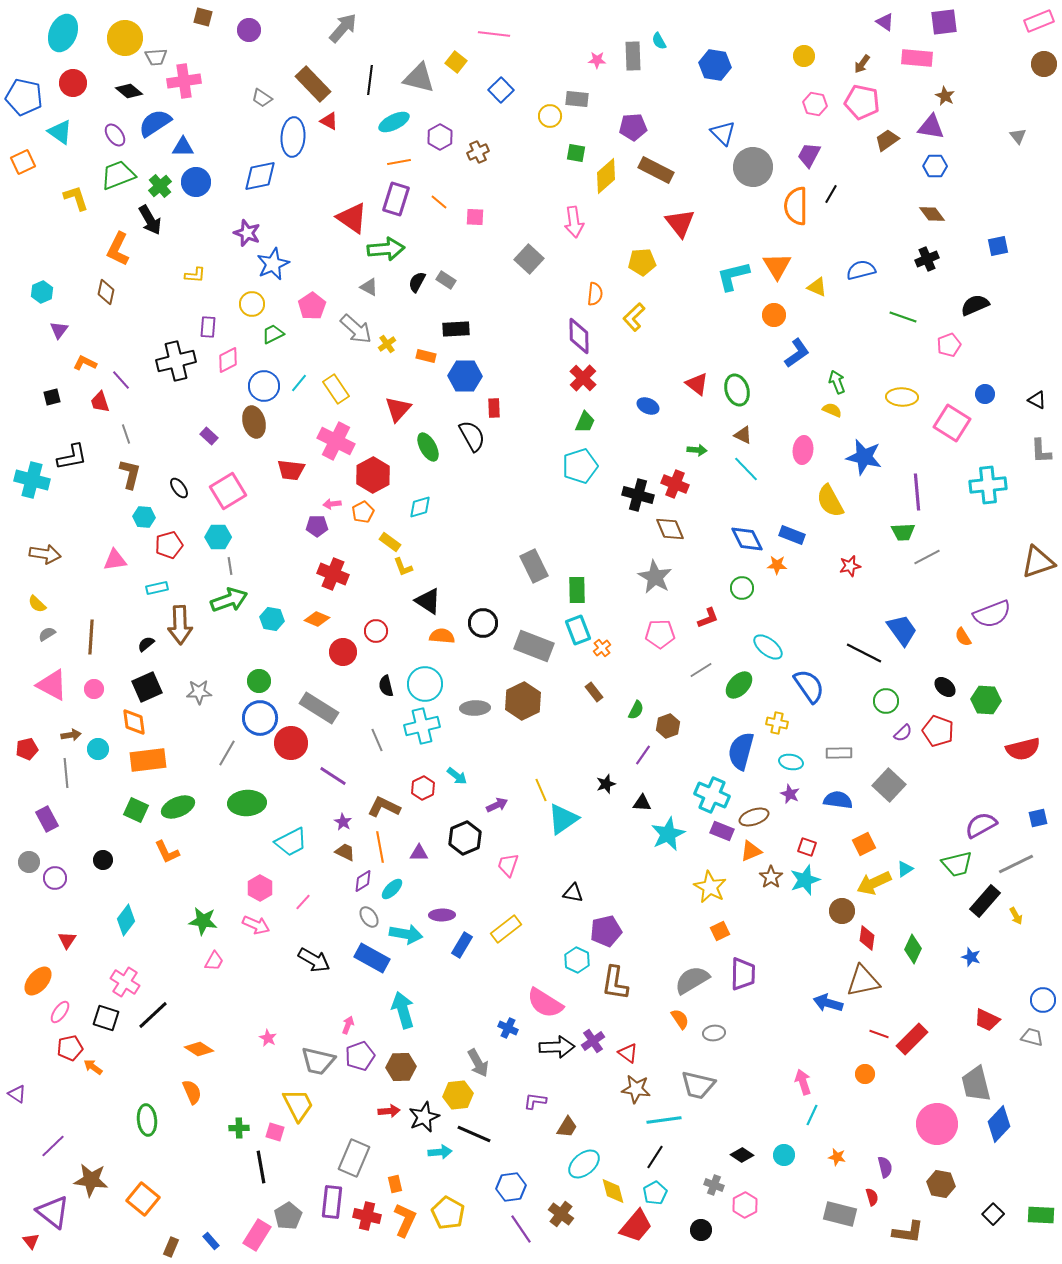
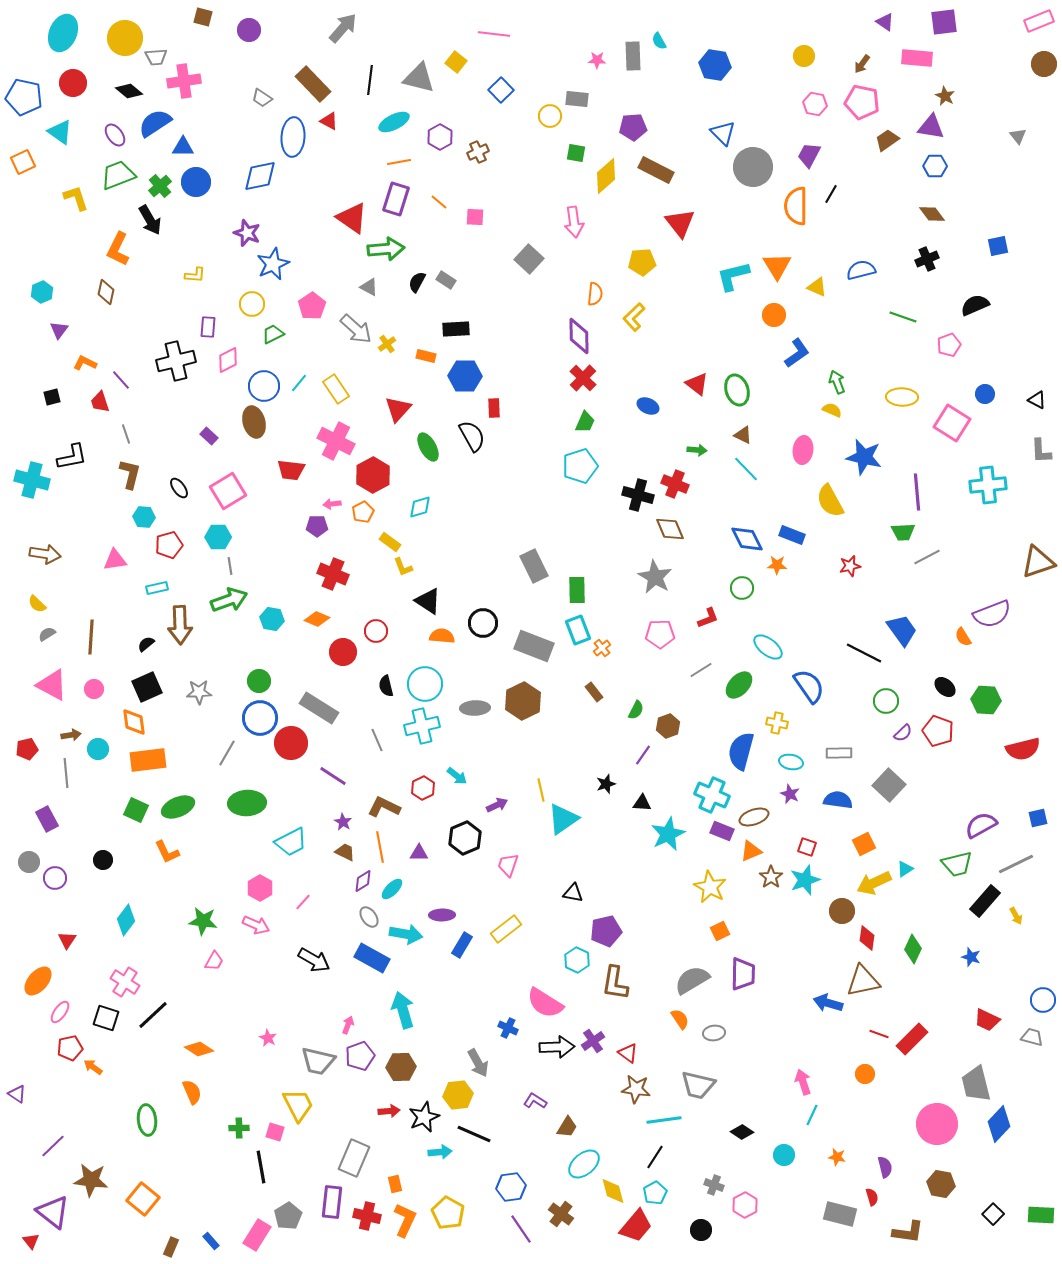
yellow line at (541, 790): rotated 10 degrees clockwise
purple L-shape at (535, 1101): rotated 25 degrees clockwise
black diamond at (742, 1155): moved 23 px up
